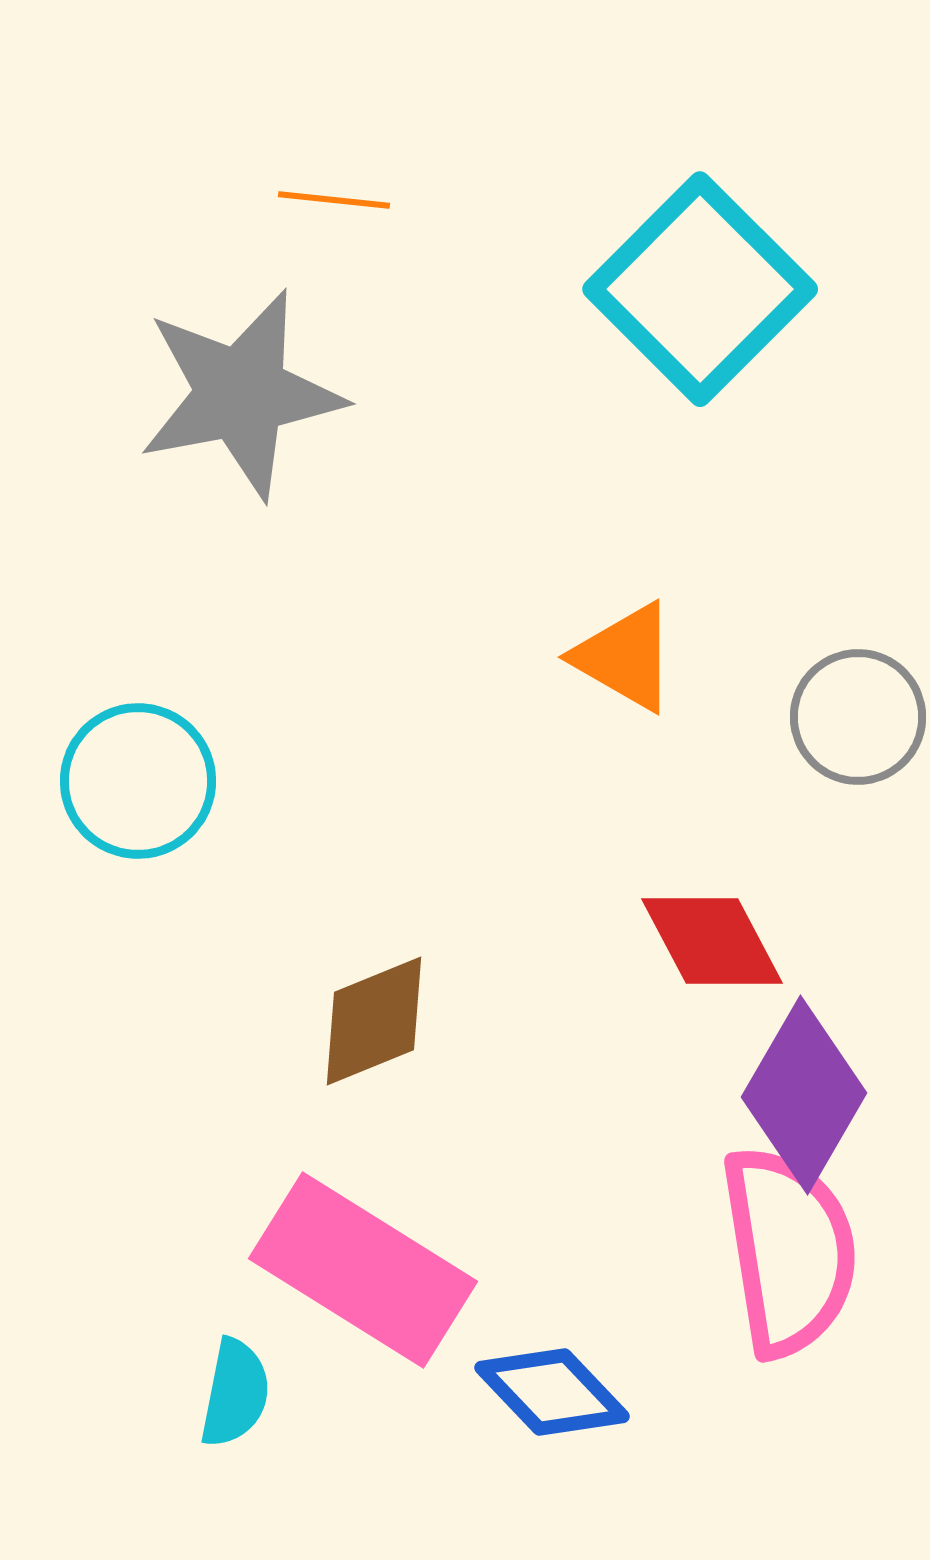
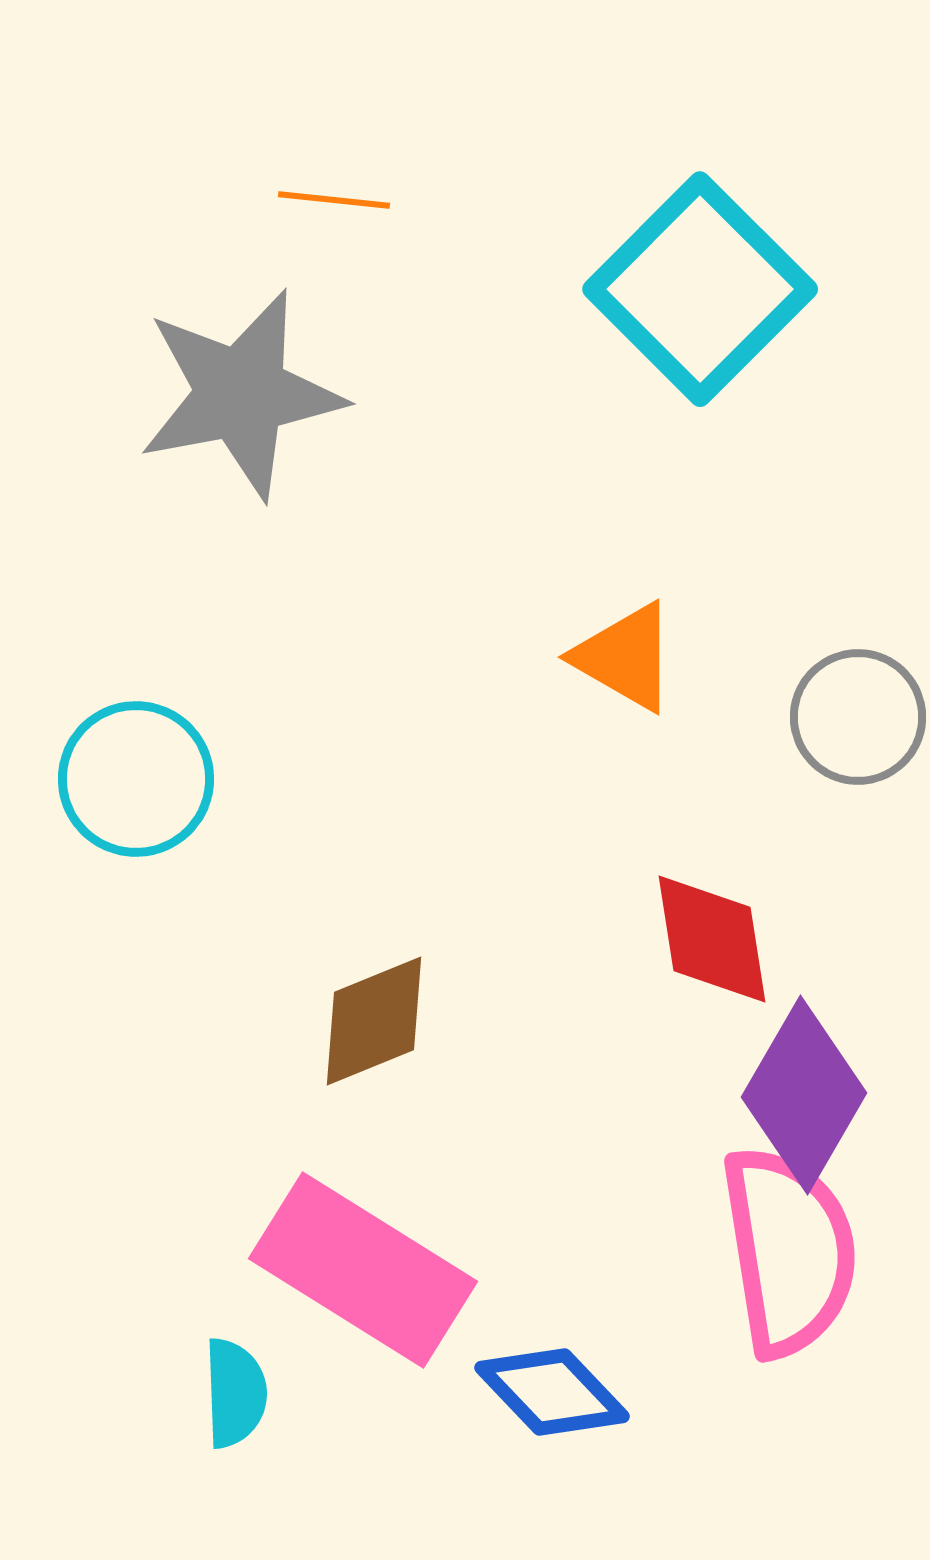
cyan circle: moved 2 px left, 2 px up
red diamond: moved 2 px up; rotated 19 degrees clockwise
cyan semicircle: rotated 13 degrees counterclockwise
